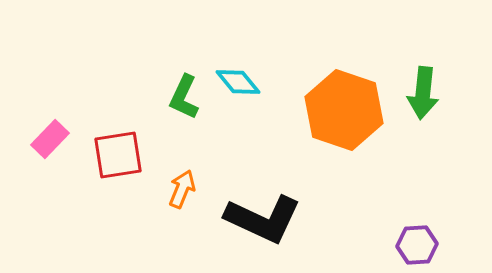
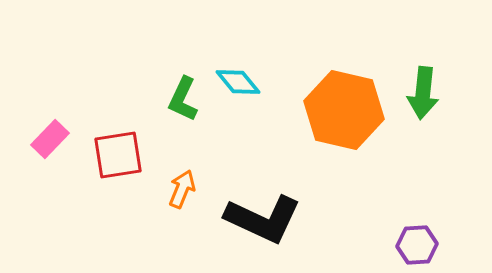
green L-shape: moved 1 px left, 2 px down
orange hexagon: rotated 6 degrees counterclockwise
